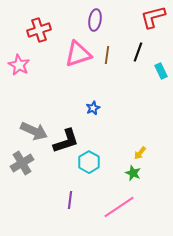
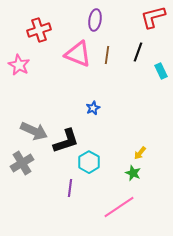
pink triangle: rotated 40 degrees clockwise
purple line: moved 12 px up
